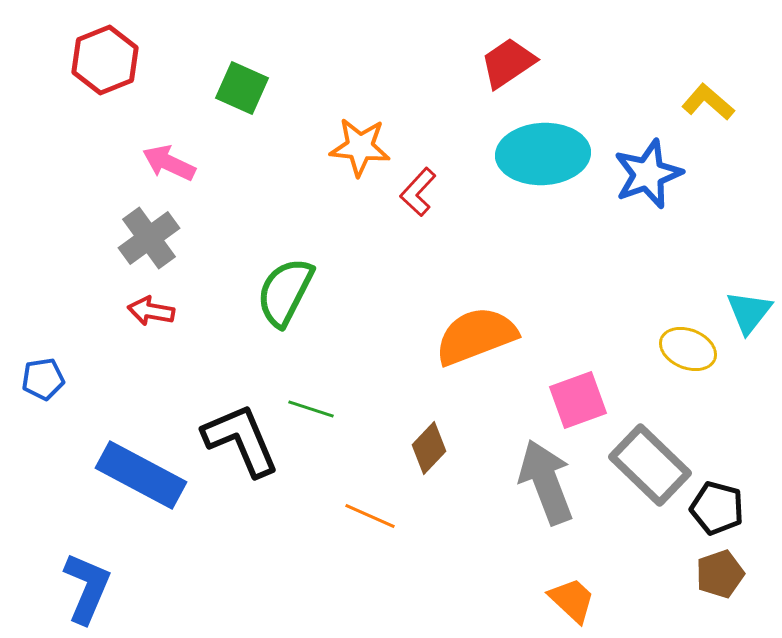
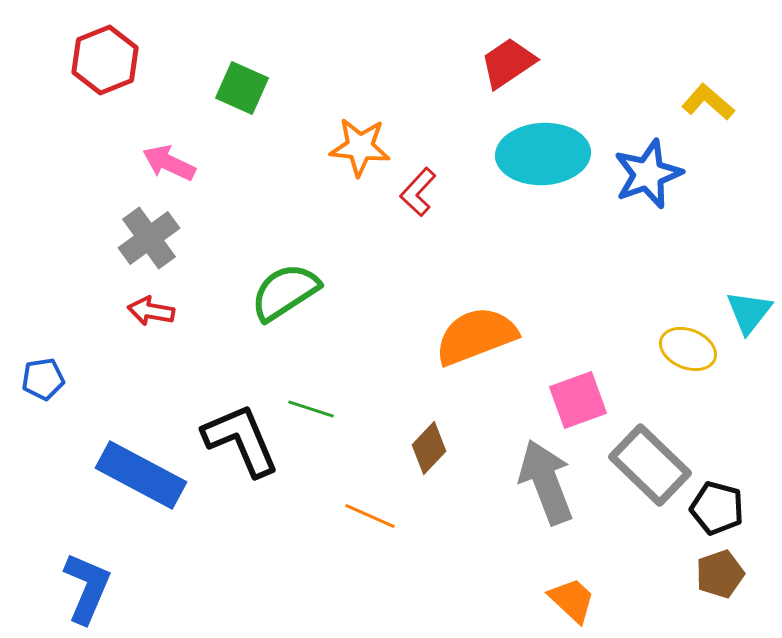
green semicircle: rotated 30 degrees clockwise
